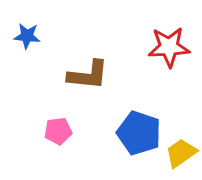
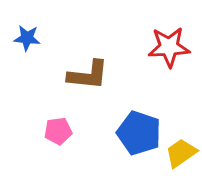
blue star: moved 2 px down
